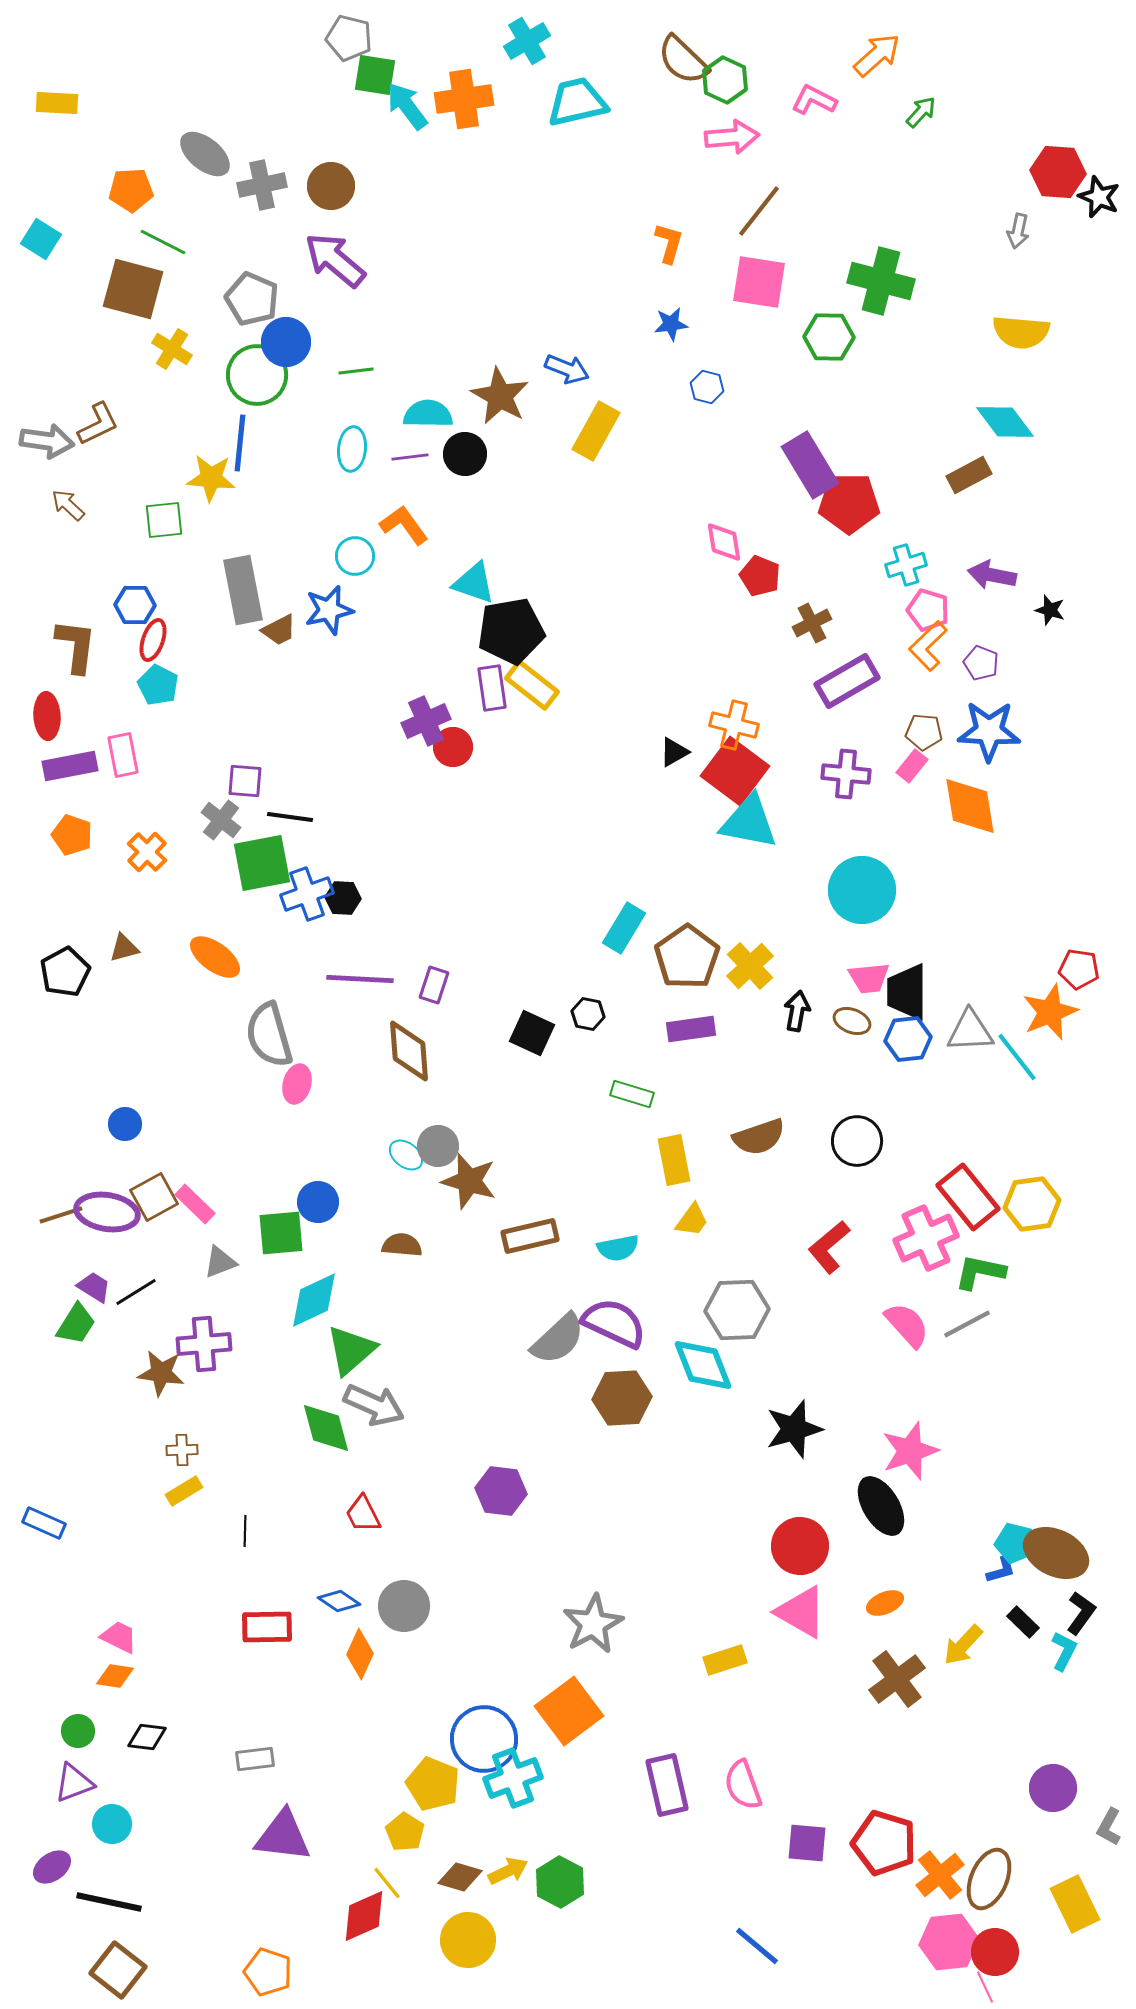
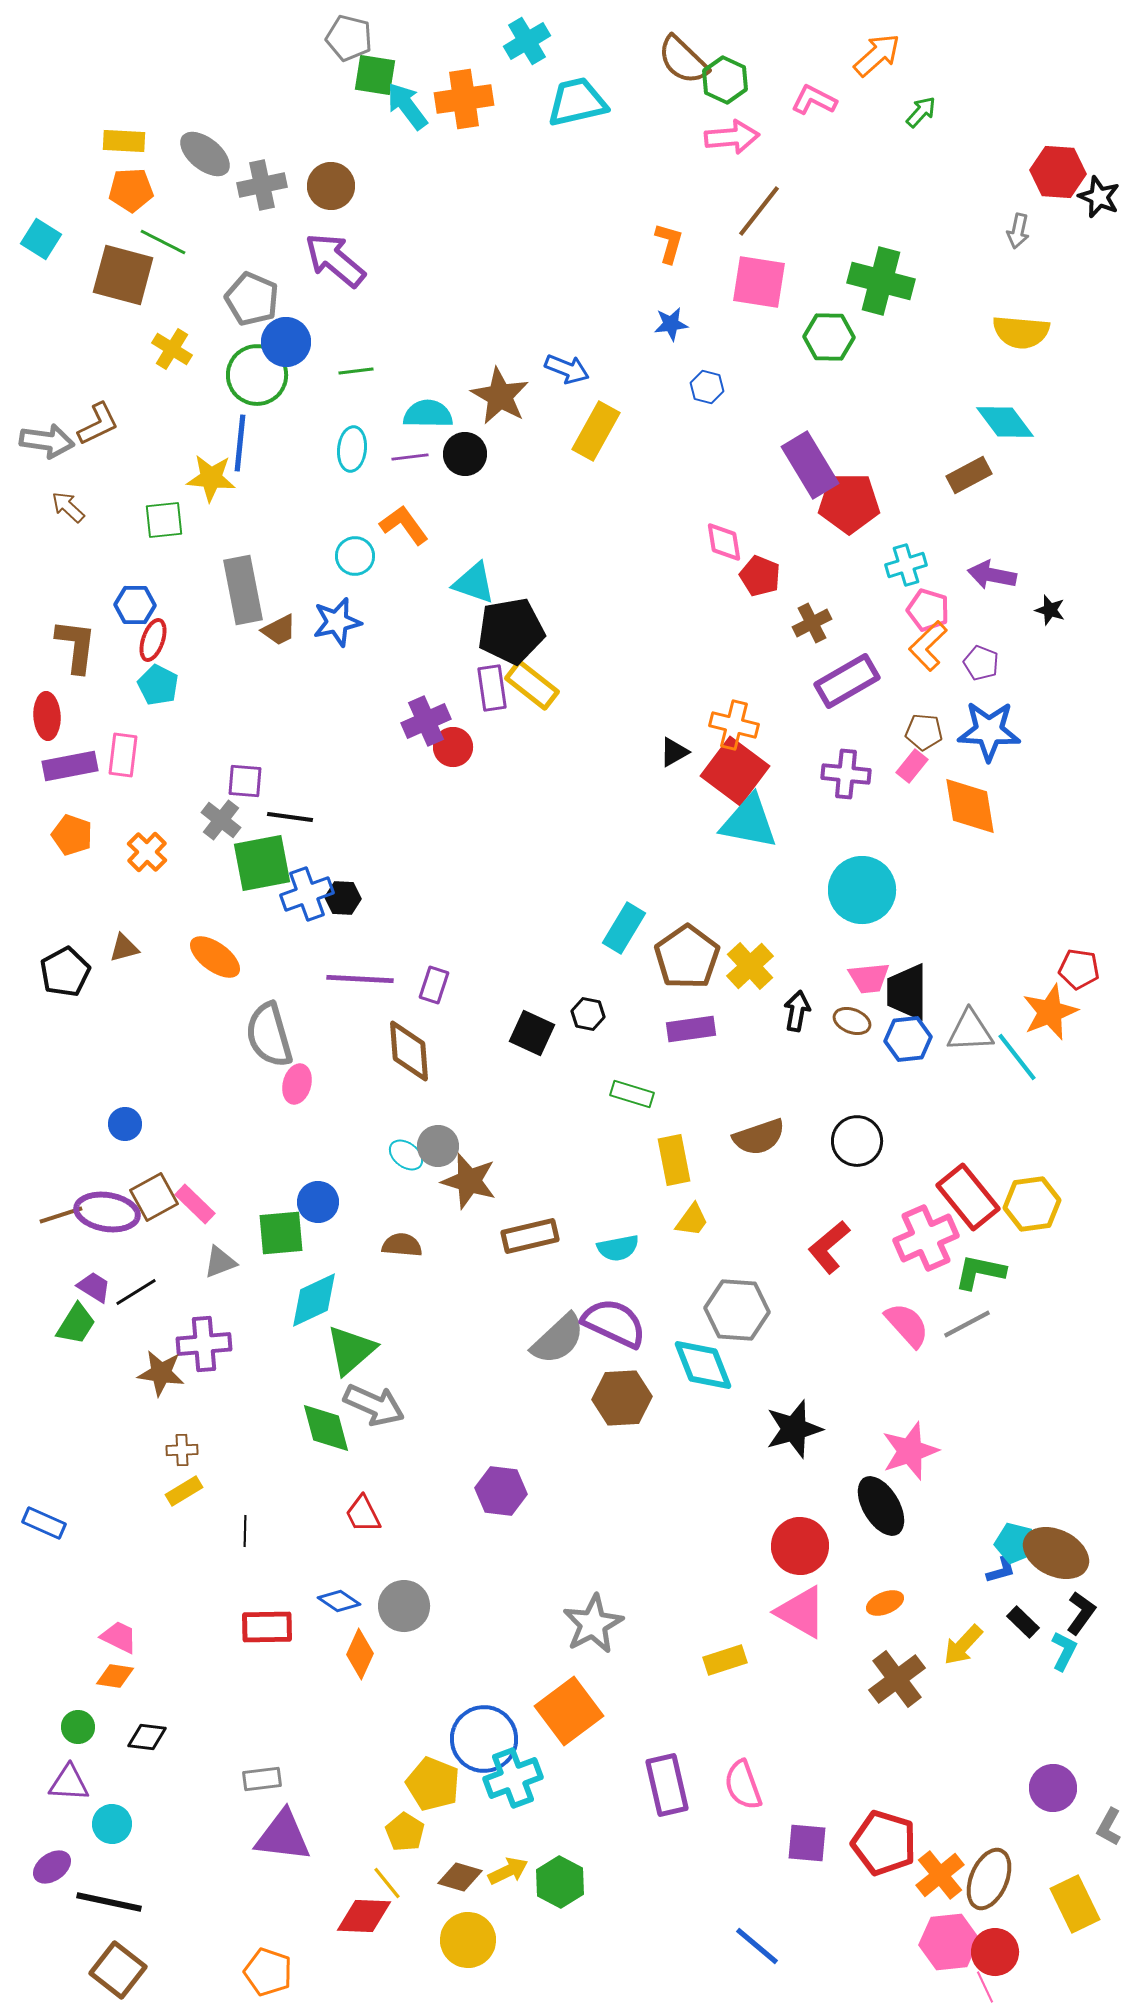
yellow rectangle at (57, 103): moved 67 px right, 38 px down
brown square at (133, 289): moved 10 px left, 14 px up
brown arrow at (68, 505): moved 2 px down
blue star at (329, 610): moved 8 px right, 12 px down
pink rectangle at (123, 755): rotated 18 degrees clockwise
gray hexagon at (737, 1310): rotated 6 degrees clockwise
green circle at (78, 1731): moved 4 px up
gray rectangle at (255, 1759): moved 7 px right, 20 px down
purple triangle at (74, 1783): moved 5 px left; rotated 24 degrees clockwise
red diamond at (364, 1916): rotated 26 degrees clockwise
